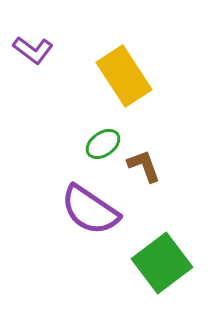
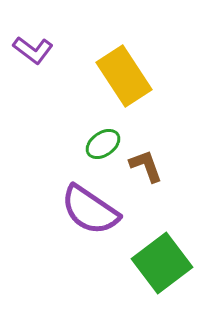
brown L-shape: moved 2 px right
